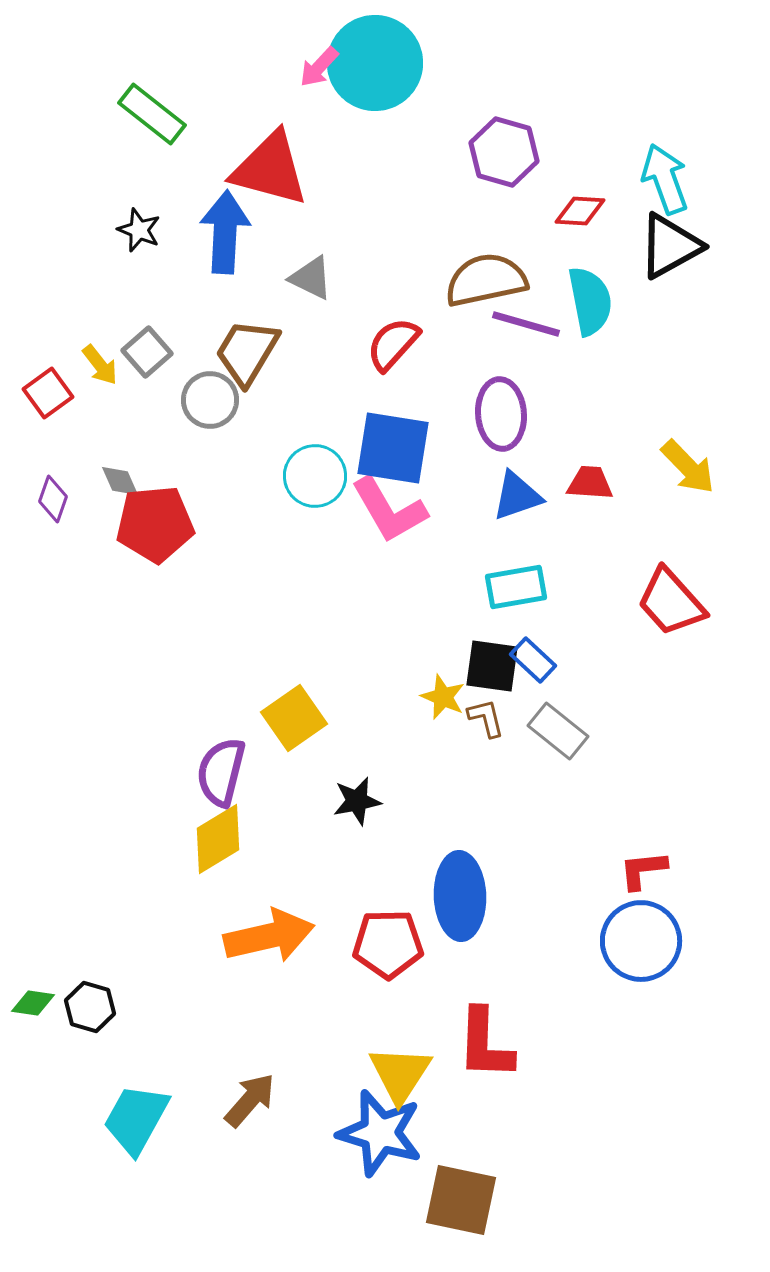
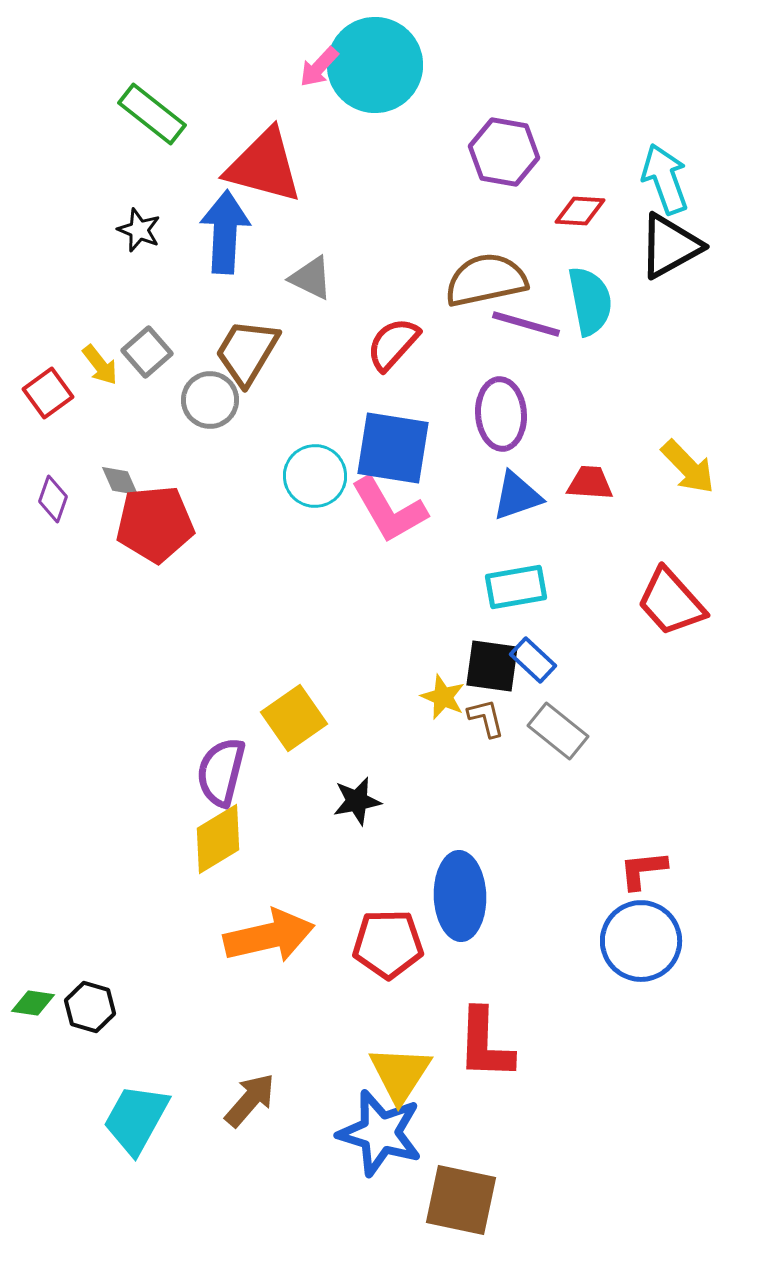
cyan circle at (375, 63): moved 2 px down
purple hexagon at (504, 152): rotated 6 degrees counterclockwise
red triangle at (270, 169): moved 6 px left, 3 px up
